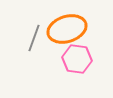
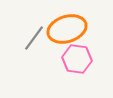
gray line: rotated 16 degrees clockwise
